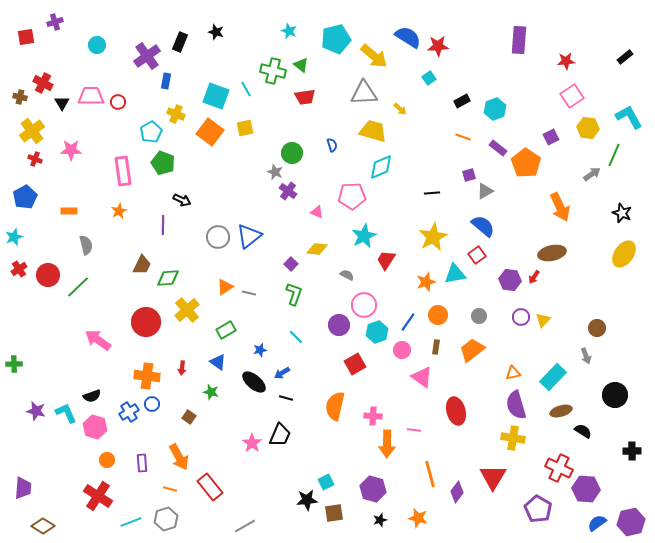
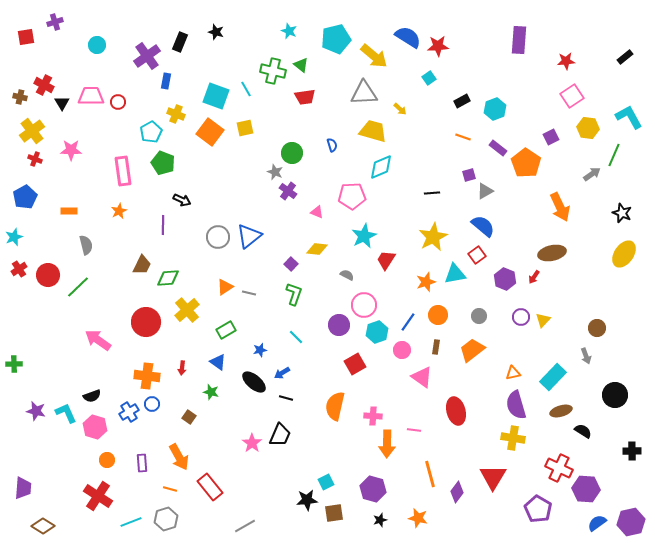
red cross at (43, 83): moved 1 px right, 2 px down
purple hexagon at (510, 280): moved 5 px left, 1 px up; rotated 15 degrees clockwise
